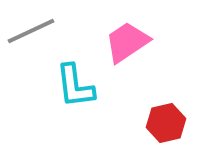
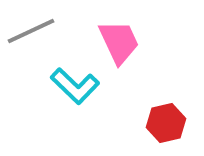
pink trapezoid: moved 8 px left; rotated 99 degrees clockwise
cyan L-shape: rotated 39 degrees counterclockwise
